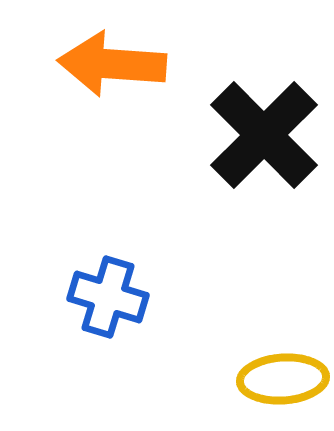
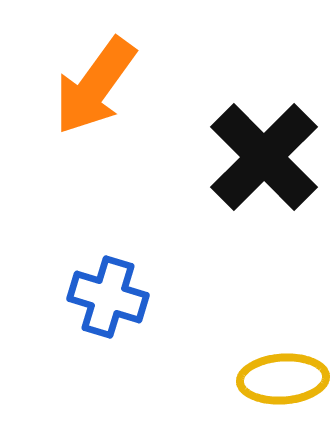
orange arrow: moved 17 px left, 22 px down; rotated 58 degrees counterclockwise
black cross: moved 22 px down
